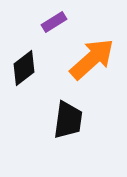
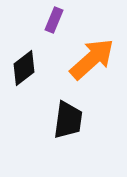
purple rectangle: moved 2 px up; rotated 35 degrees counterclockwise
